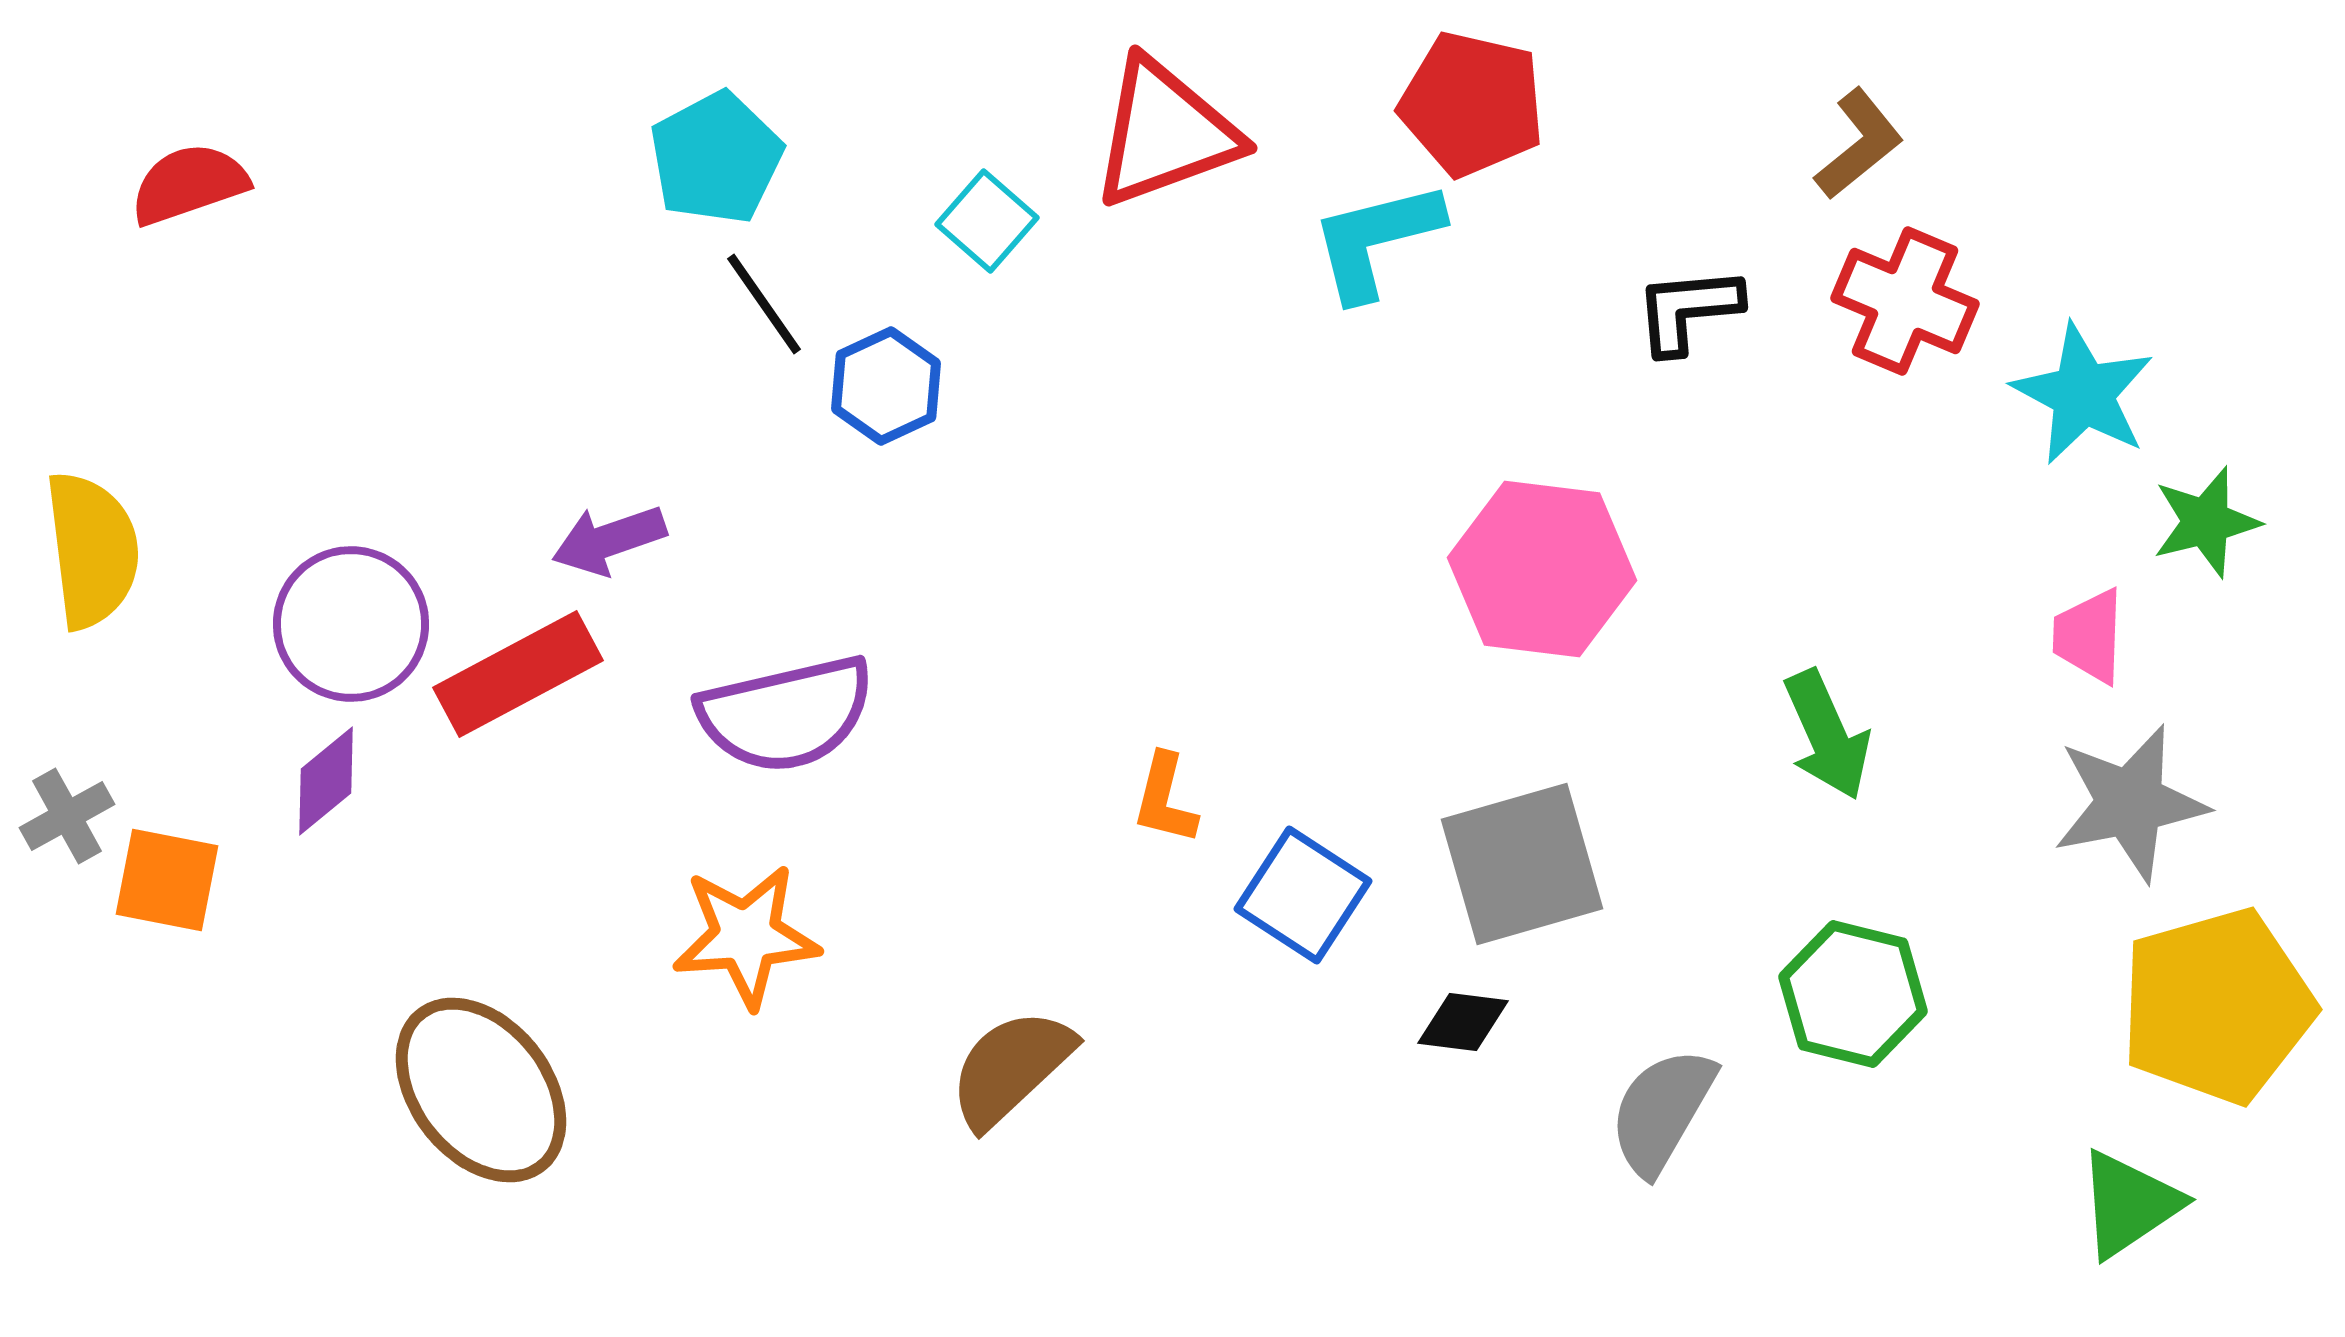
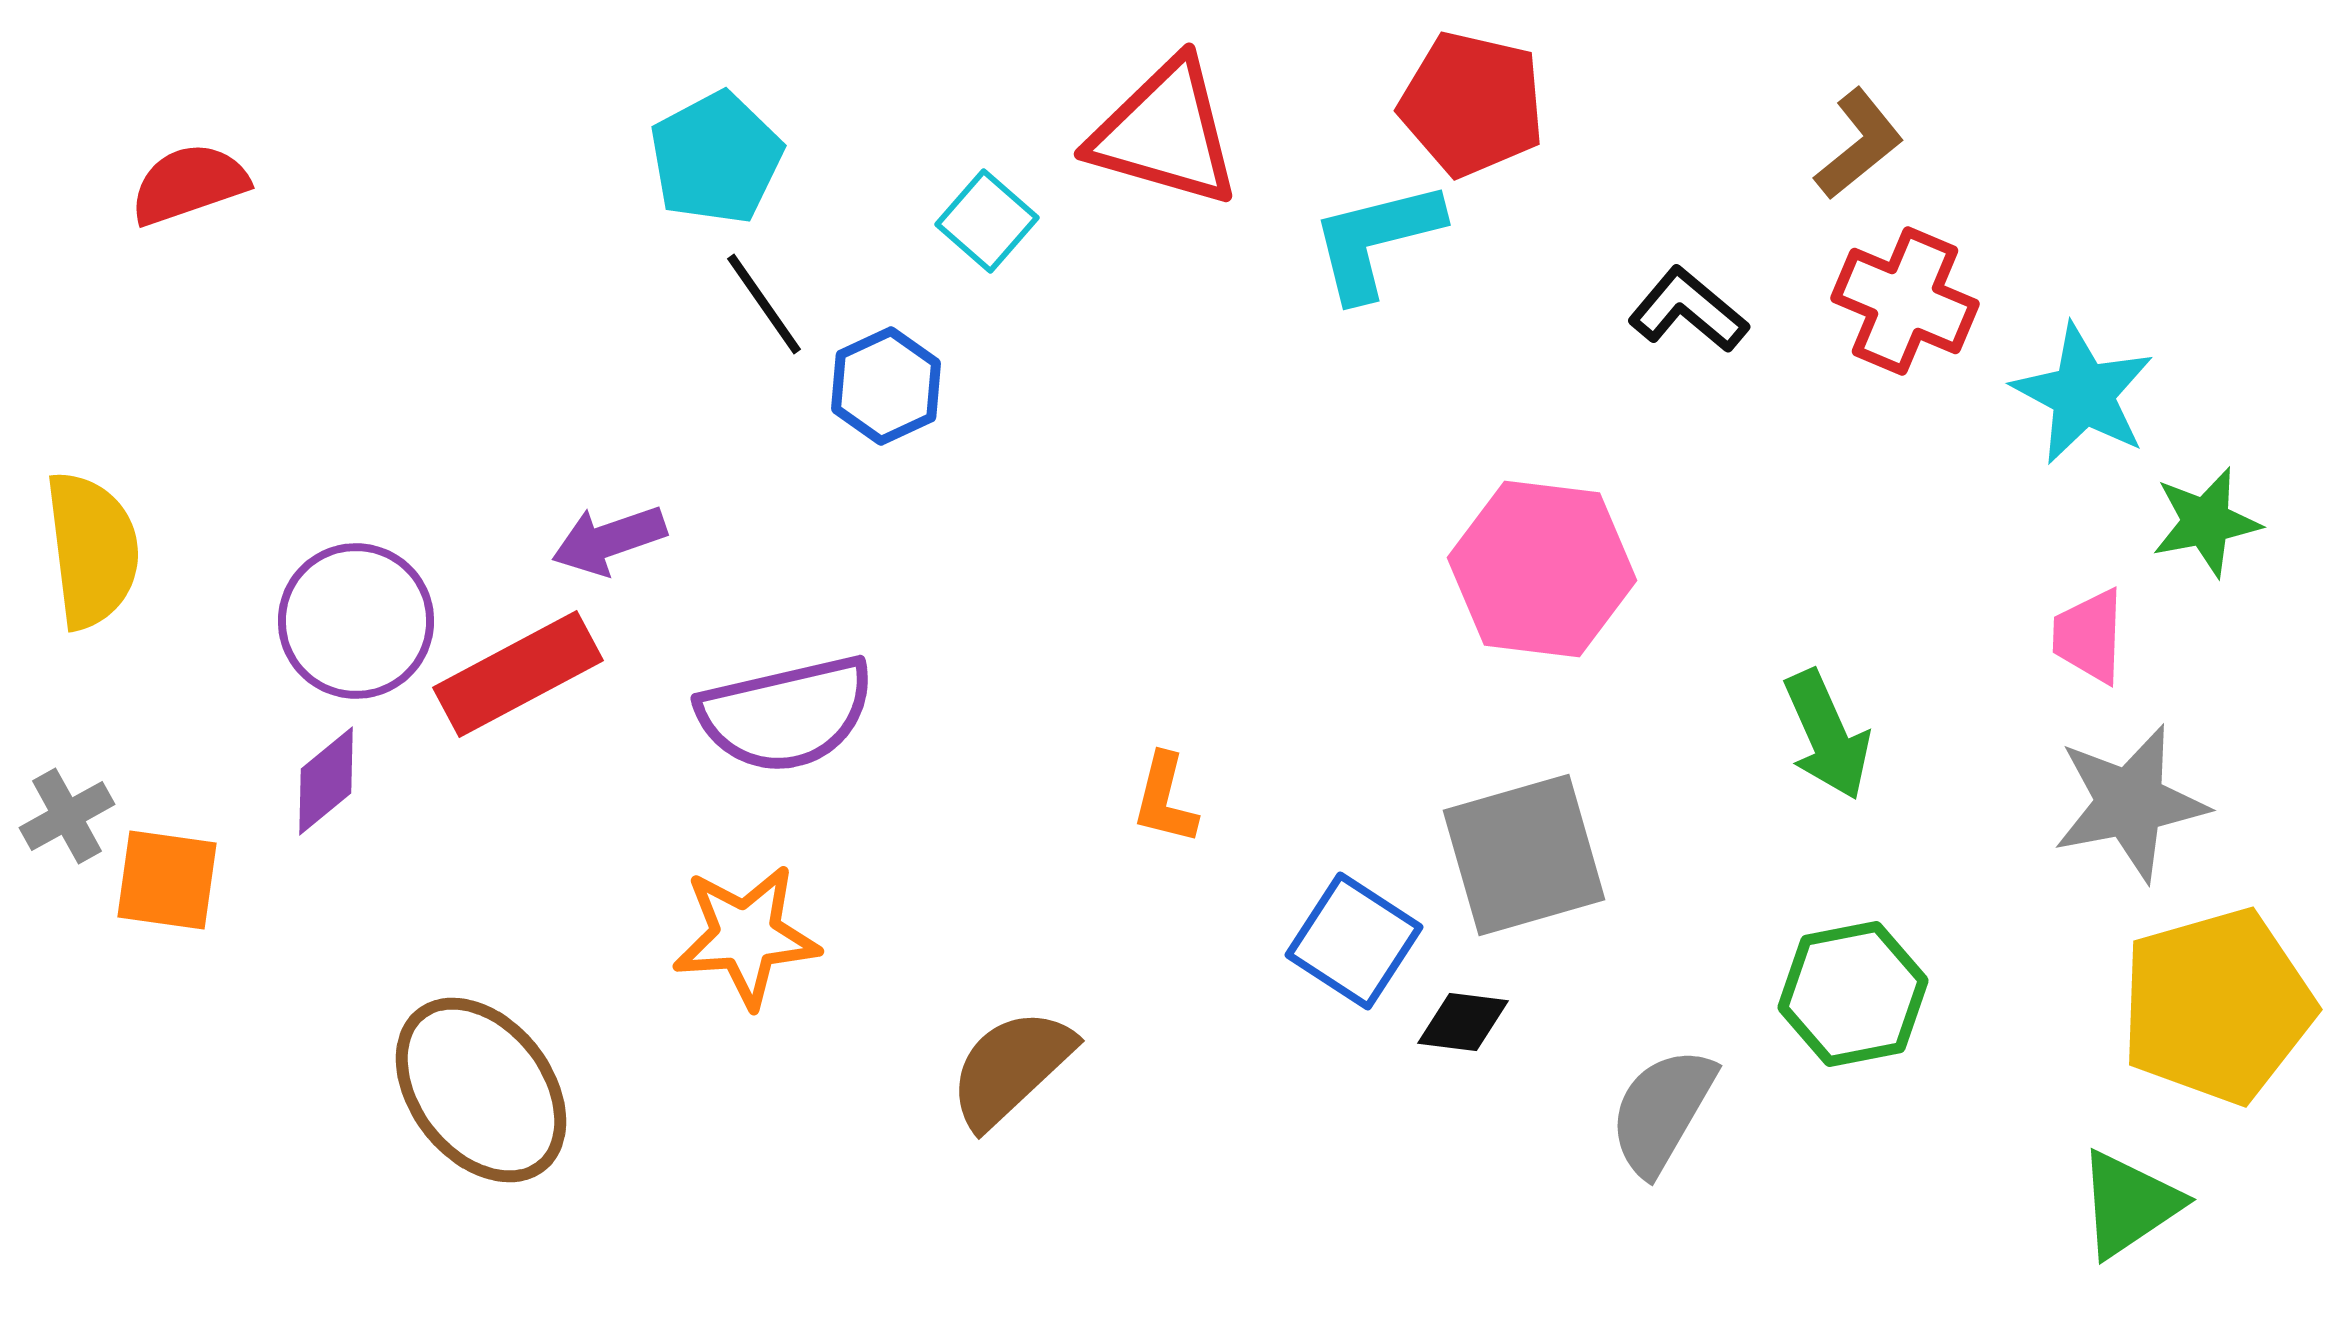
red triangle: rotated 36 degrees clockwise
black L-shape: rotated 45 degrees clockwise
green star: rotated 3 degrees clockwise
purple circle: moved 5 px right, 3 px up
gray square: moved 2 px right, 9 px up
orange square: rotated 3 degrees counterclockwise
blue square: moved 51 px right, 46 px down
green hexagon: rotated 25 degrees counterclockwise
